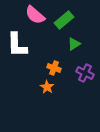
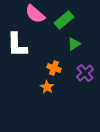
pink semicircle: moved 1 px up
purple cross: rotated 24 degrees clockwise
